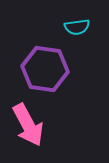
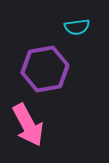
purple hexagon: rotated 18 degrees counterclockwise
